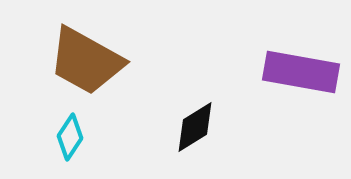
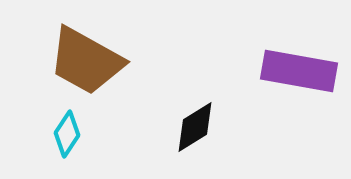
purple rectangle: moved 2 px left, 1 px up
cyan diamond: moved 3 px left, 3 px up
